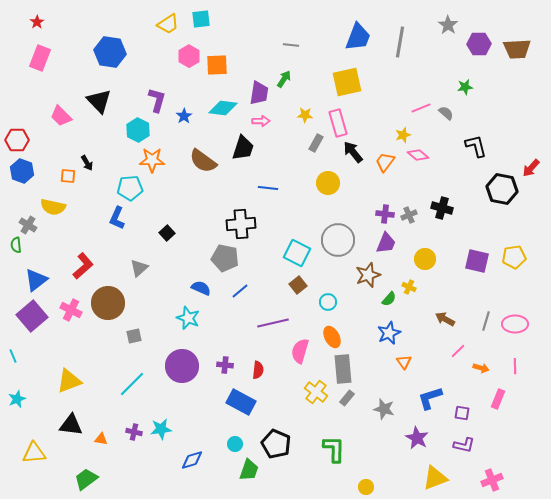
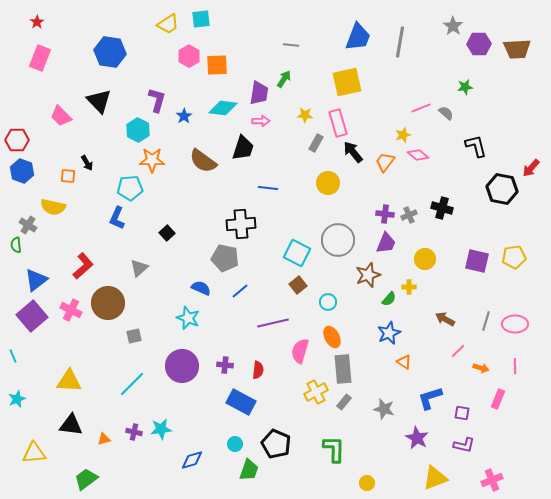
gray star at (448, 25): moved 5 px right, 1 px down
yellow cross at (409, 287): rotated 24 degrees counterclockwise
orange triangle at (404, 362): rotated 21 degrees counterclockwise
yellow triangle at (69, 381): rotated 24 degrees clockwise
yellow cross at (316, 392): rotated 25 degrees clockwise
gray rectangle at (347, 398): moved 3 px left, 4 px down
orange triangle at (101, 439): moved 3 px right; rotated 24 degrees counterclockwise
yellow circle at (366, 487): moved 1 px right, 4 px up
